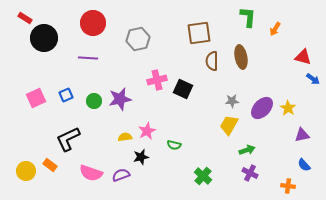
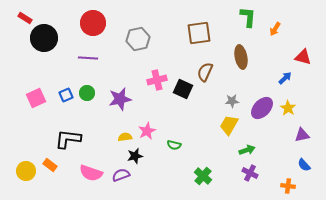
brown semicircle: moved 7 px left, 11 px down; rotated 24 degrees clockwise
blue arrow: moved 28 px left, 1 px up; rotated 80 degrees counterclockwise
green circle: moved 7 px left, 8 px up
black L-shape: rotated 32 degrees clockwise
black star: moved 6 px left, 1 px up
